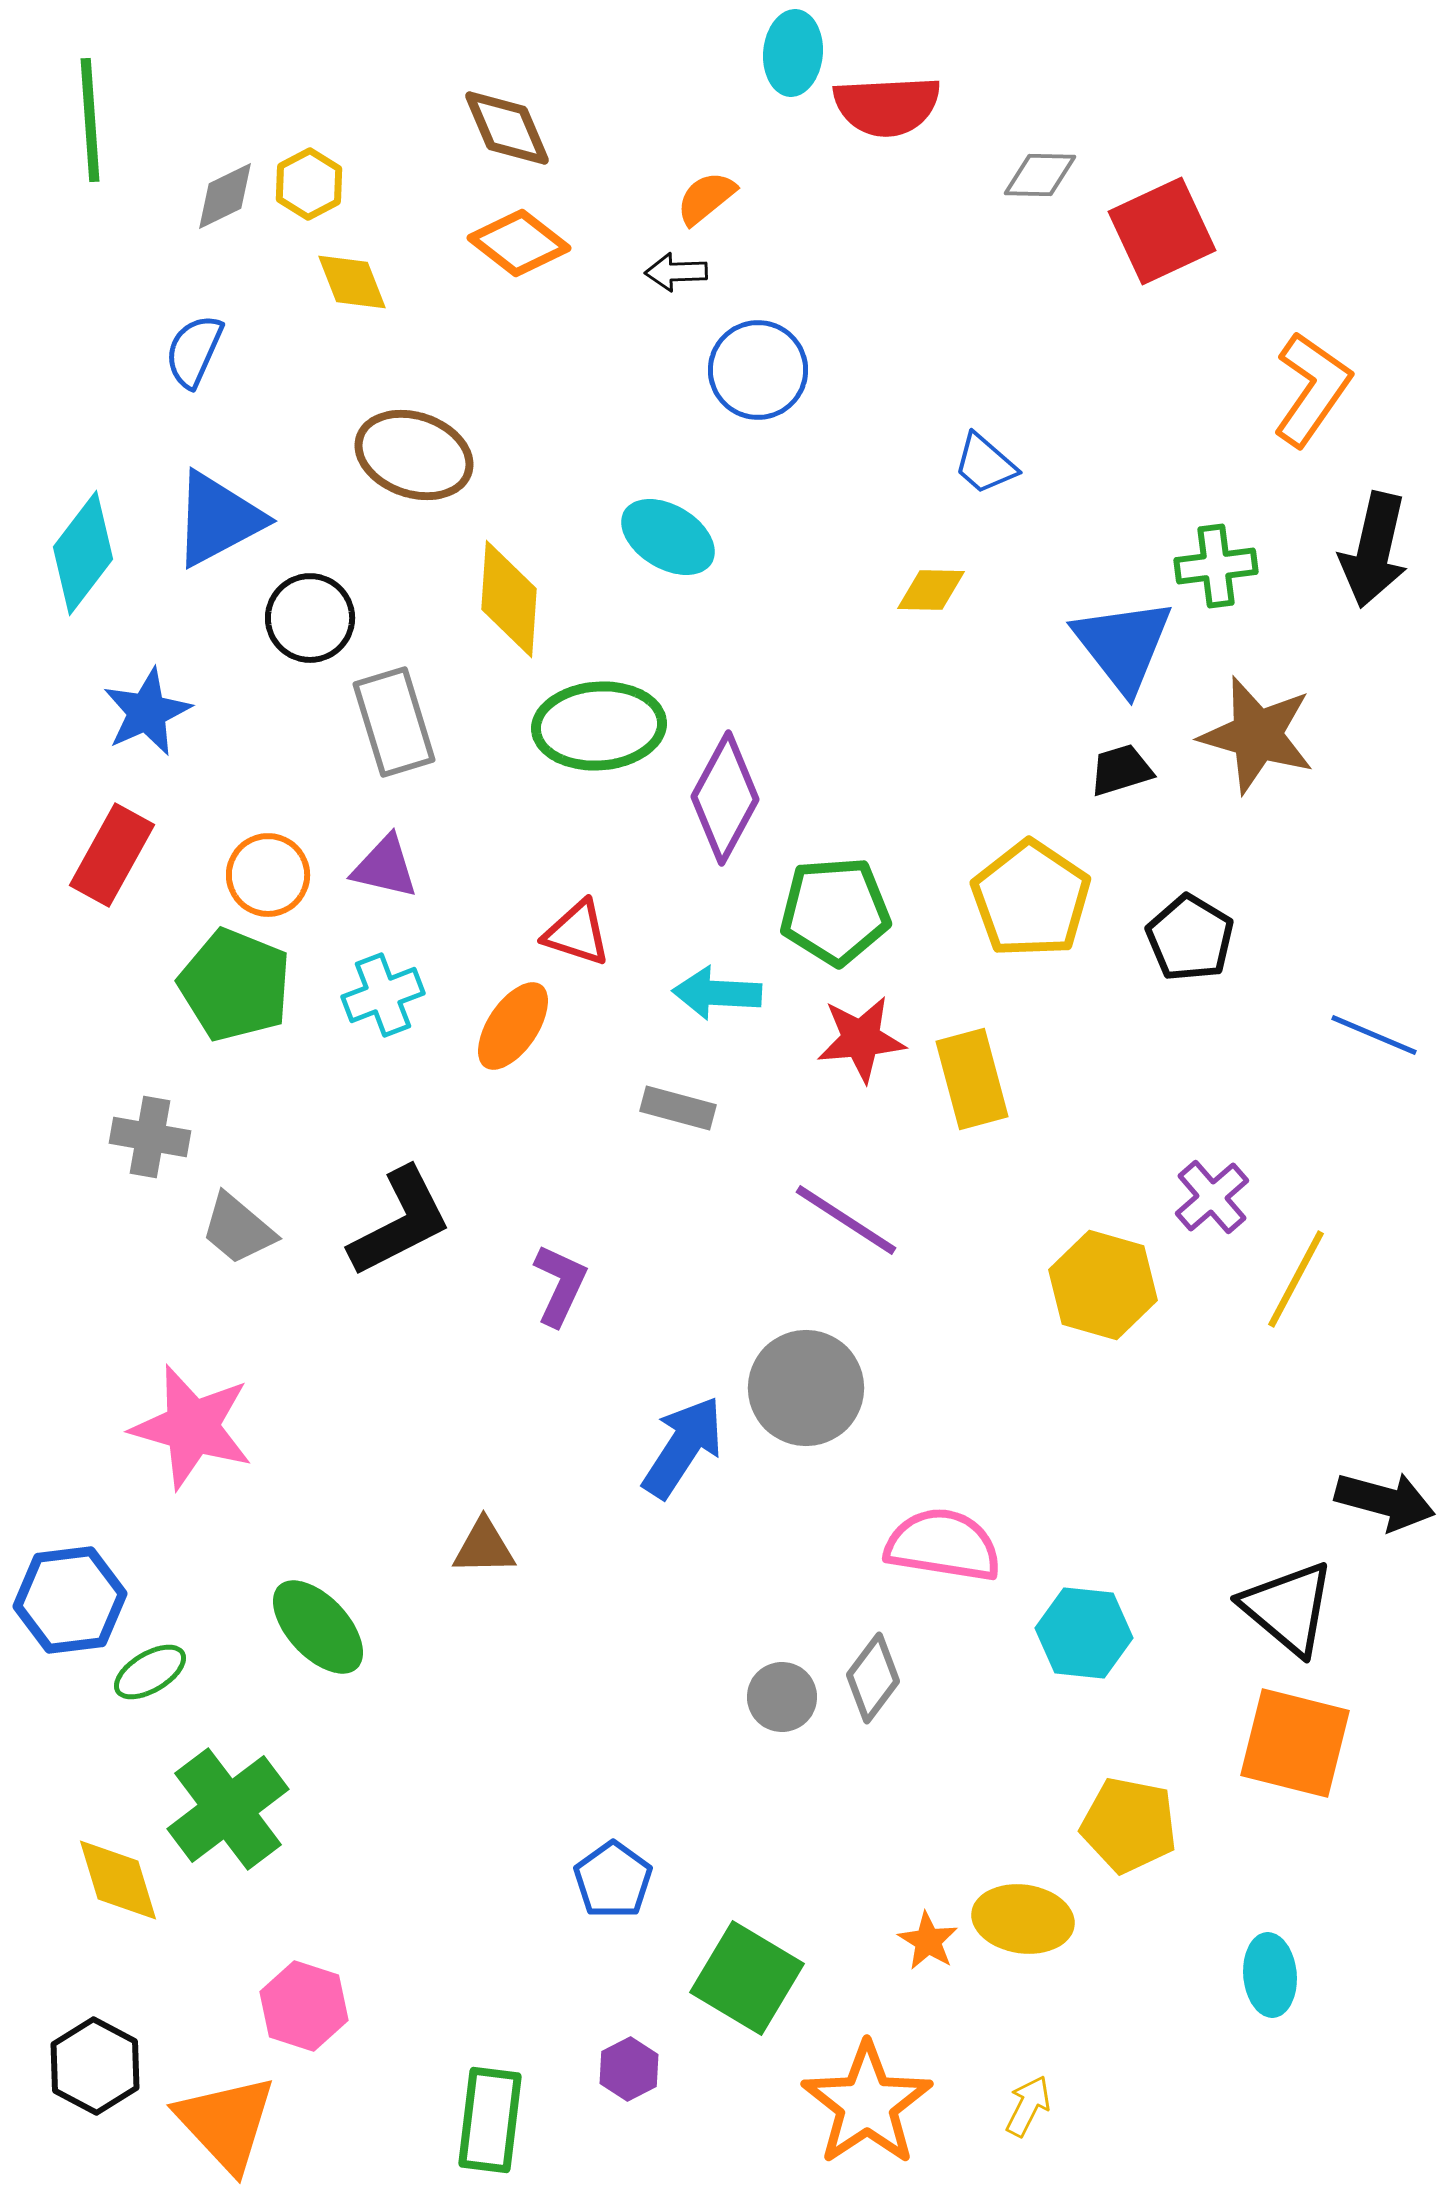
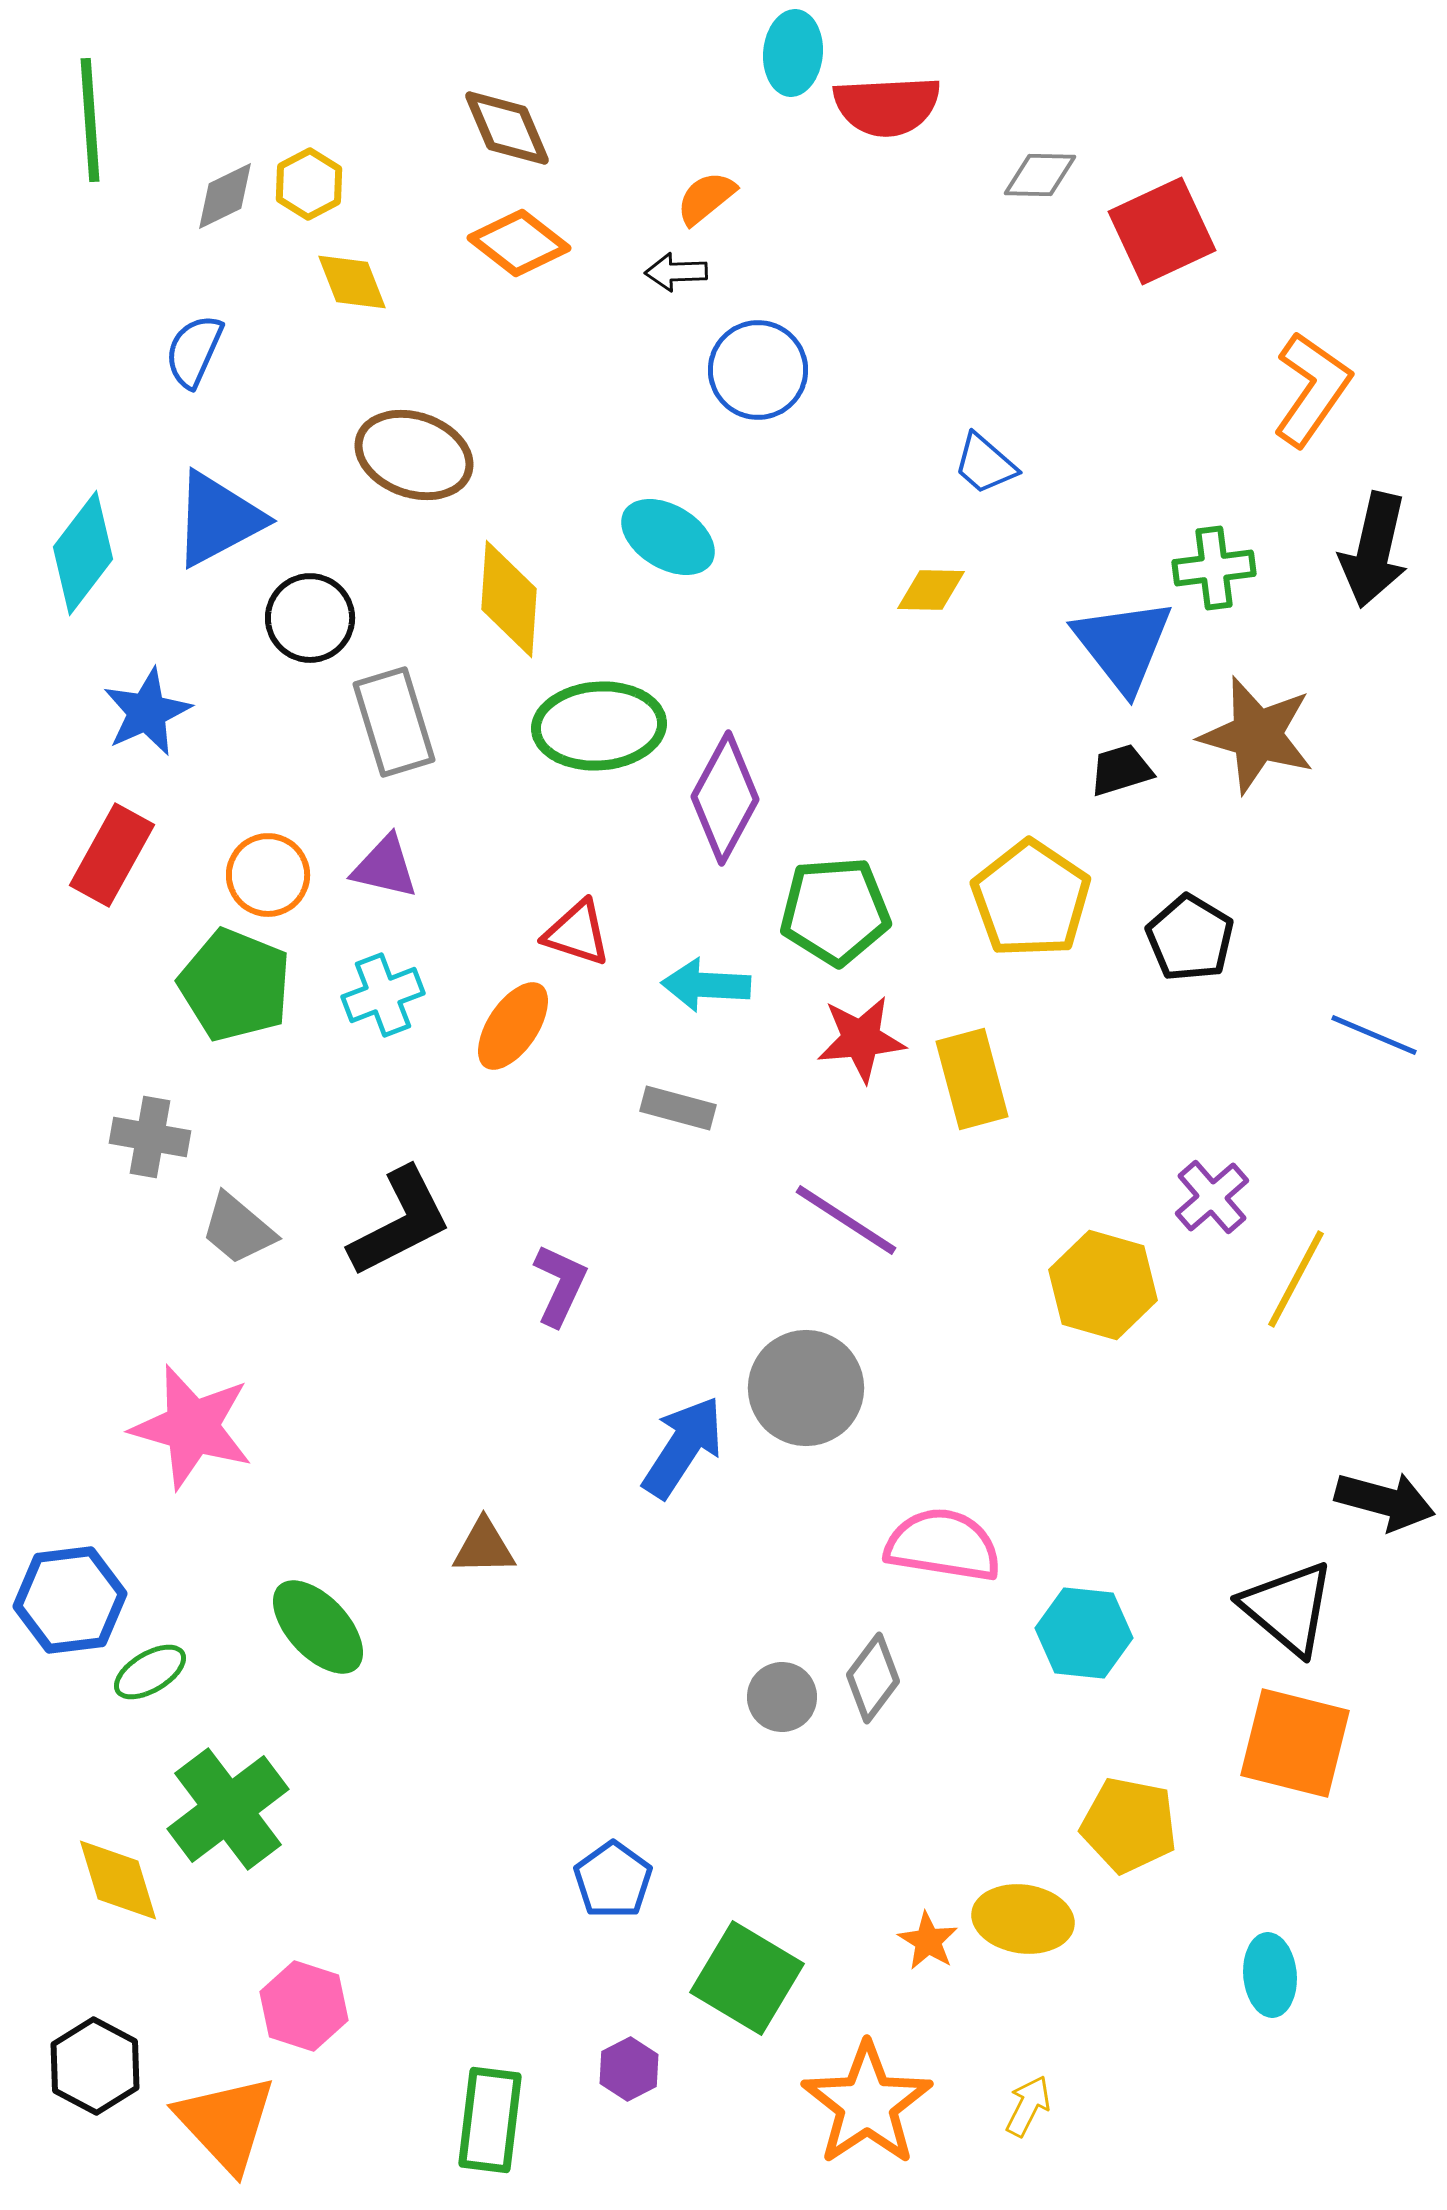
green cross at (1216, 566): moved 2 px left, 2 px down
cyan arrow at (717, 993): moved 11 px left, 8 px up
